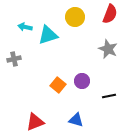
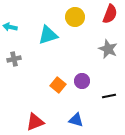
cyan arrow: moved 15 px left
